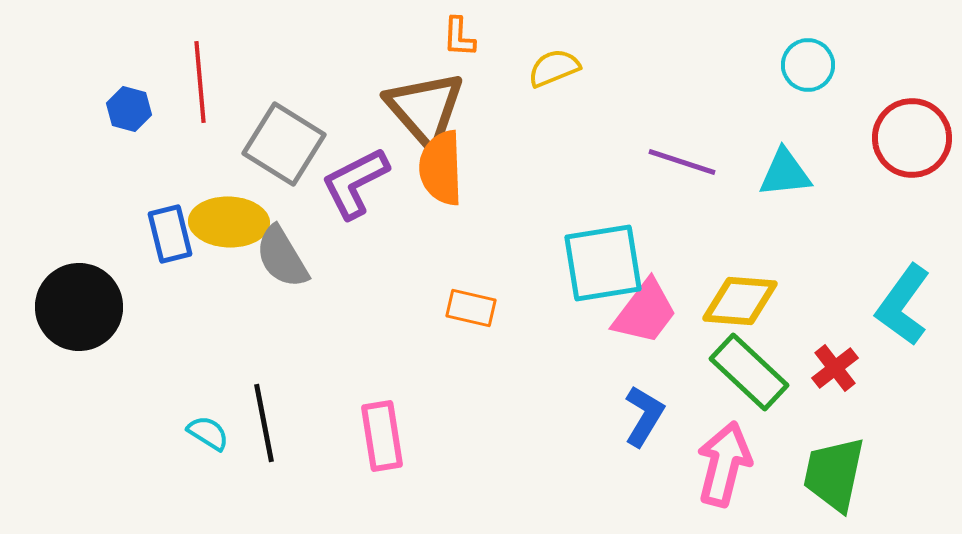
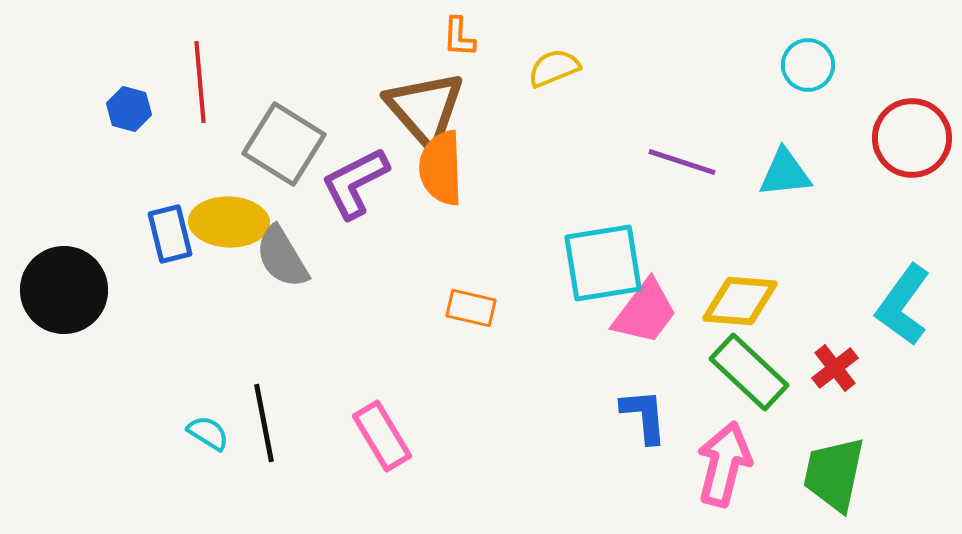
black circle: moved 15 px left, 17 px up
blue L-shape: rotated 36 degrees counterclockwise
pink rectangle: rotated 22 degrees counterclockwise
